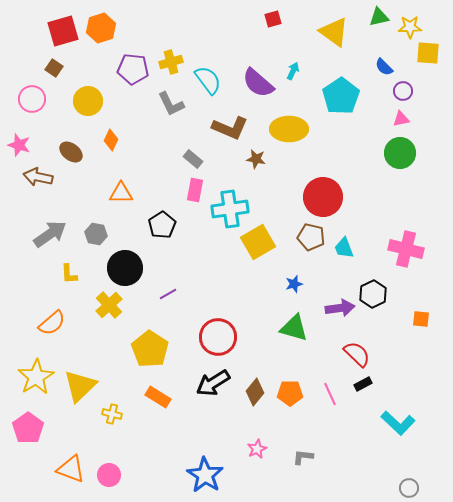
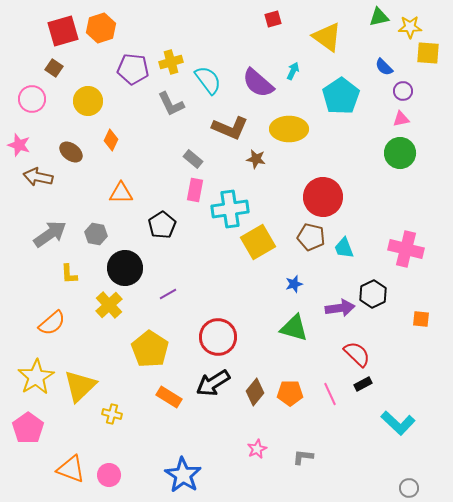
yellow triangle at (334, 32): moved 7 px left, 5 px down
orange rectangle at (158, 397): moved 11 px right
blue star at (205, 475): moved 22 px left
